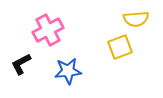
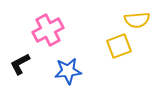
yellow semicircle: moved 1 px right, 1 px down
yellow square: moved 1 px left, 1 px up
black L-shape: moved 1 px left
